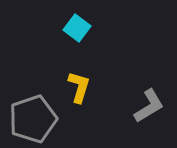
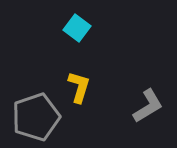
gray L-shape: moved 1 px left
gray pentagon: moved 3 px right, 2 px up
